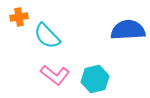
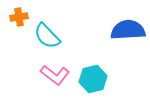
cyan hexagon: moved 2 px left
